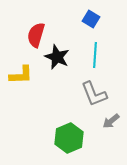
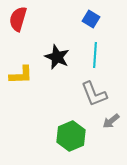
red semicircle: moved 18 px left, 16 px up
green hexagon: moved 2 px right, 2 px up
